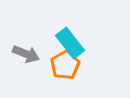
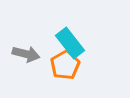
gray arrow: rotated 8 degrees counterclockwise
